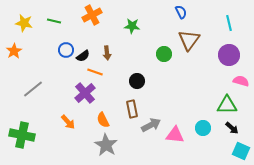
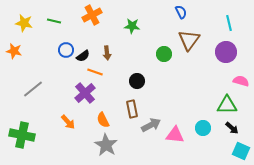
orange star: rotated 28 degrees counterclockwise
purple circle: moved 3 px left, 3 px up
